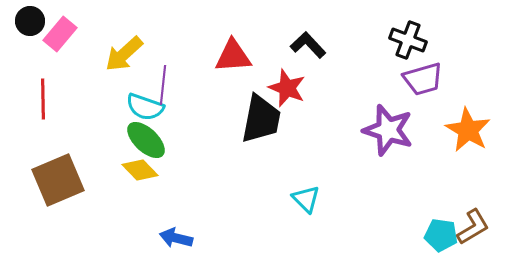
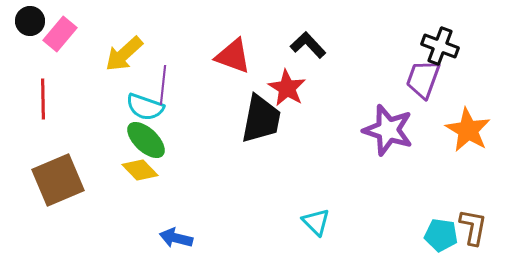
black cross: moved 32 px right, 6 px down
red triangle: rotated 24 degrees clockwise
purple trapezoid: rotated 126 degrees clockwise
red star: rotated 9 degrees clockwise
cyan triangle: moved 10 px right, 23 px down
brown L-shape: rotated 48 degrees counterclockwise
